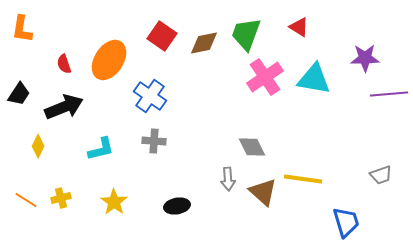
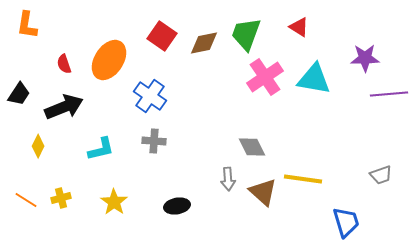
orange L-shape: moved 5 px right, 4 px up
